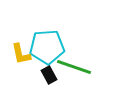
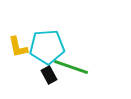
yellow L-shape: moved 3 px left, 7 px up
green line: moved 3 px left
